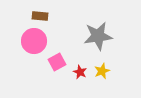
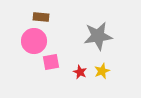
brown rectangle: moved 1 px right, 1 px down
pink square: moved 6 px left; rotated 18 degrees clockwise
